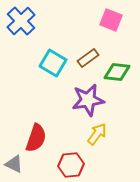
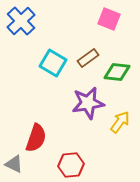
pink square: moved 2 px left, 1 px up
purple star: moved 3 px down
yellow arrow: moved 23 px right, 12 px up
